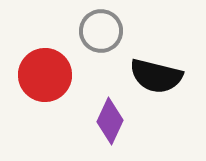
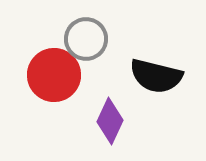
gray circle: moved 15 px left, 8 px down
red circle: moved 9 px right
